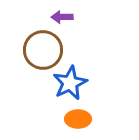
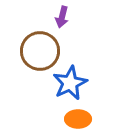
purple arrow: rotated 75 degrees counterclockwise
brown circle: moved 3 px left, 1 px down
